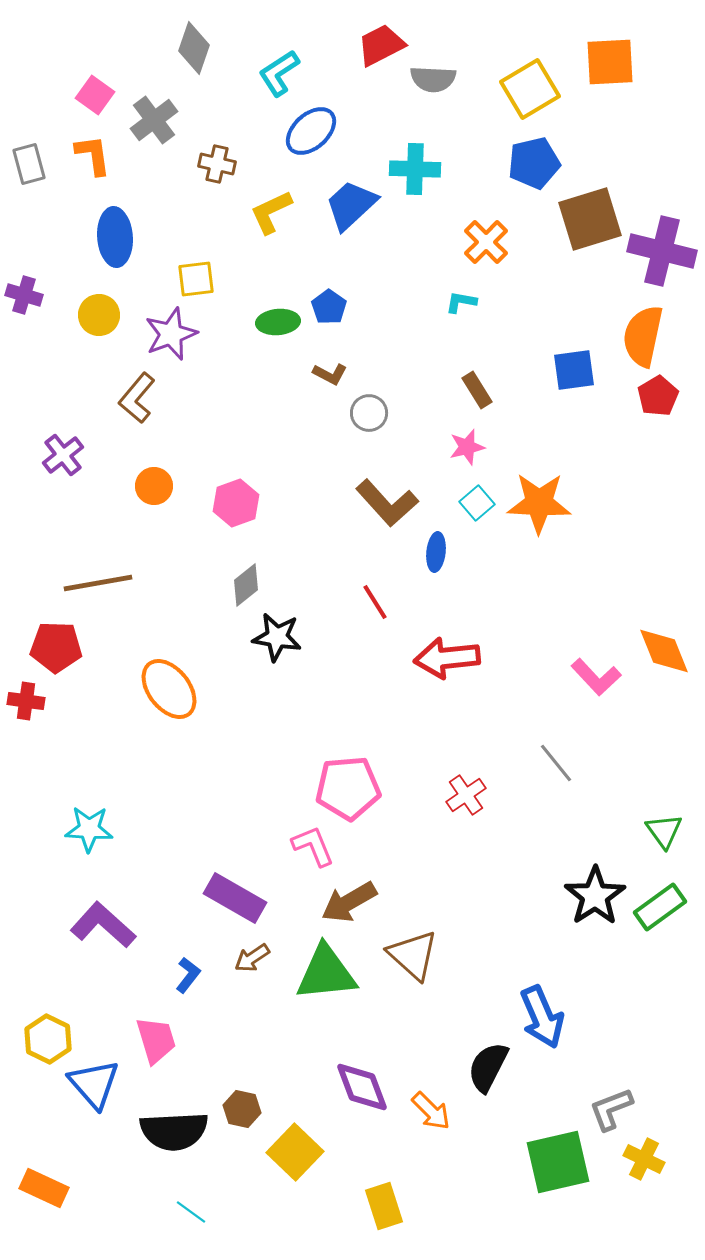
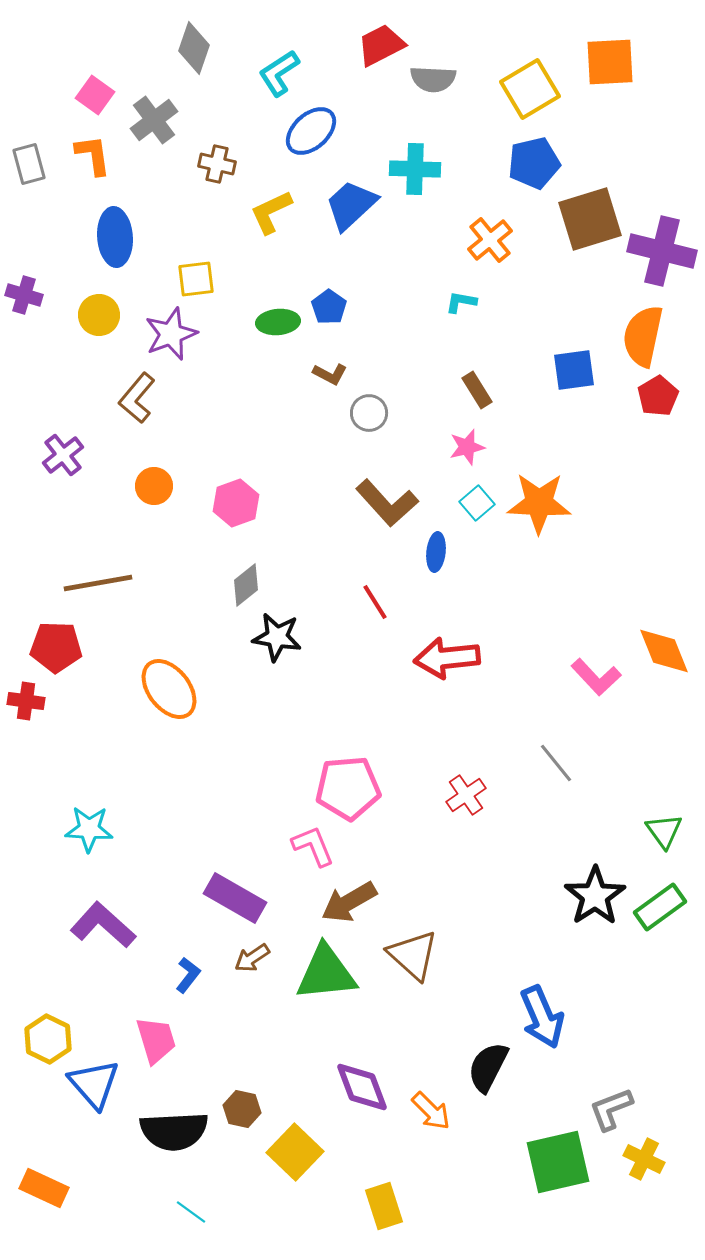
orange cross at (486, 242): moved 4 px right, 2 px up; rotated 6 degrees clockwise
